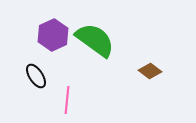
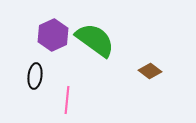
black ellipse: moved 1 px left; rotated 40 degrees clockwise
